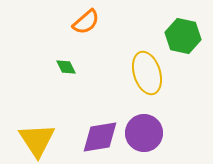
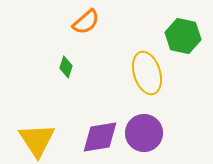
green diamond: rotated 45 degrees clockwise
